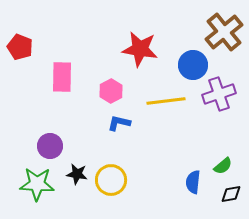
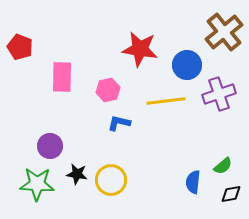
blue circle: moved 6 px left
pink hexagon: moved 3 px left, 1 px up; rotated 15 degrees clockwise
